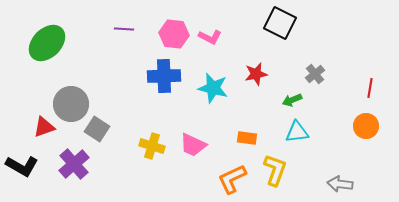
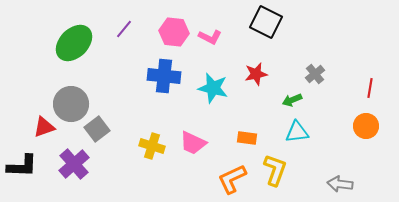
black square: moved 14 px left, 1 px up
purple line: rotated 54 degrees counterclockwise
pink hexagon: moved 2 px up
green ellipse: moved 27 px right
blue cross: rotated 8 degrees clockwise
gray square: rotated 20 degrees clockwise
pink trapezoid: moved 2 px up
black L-shape: rotated 28 degrees counterclockwise
